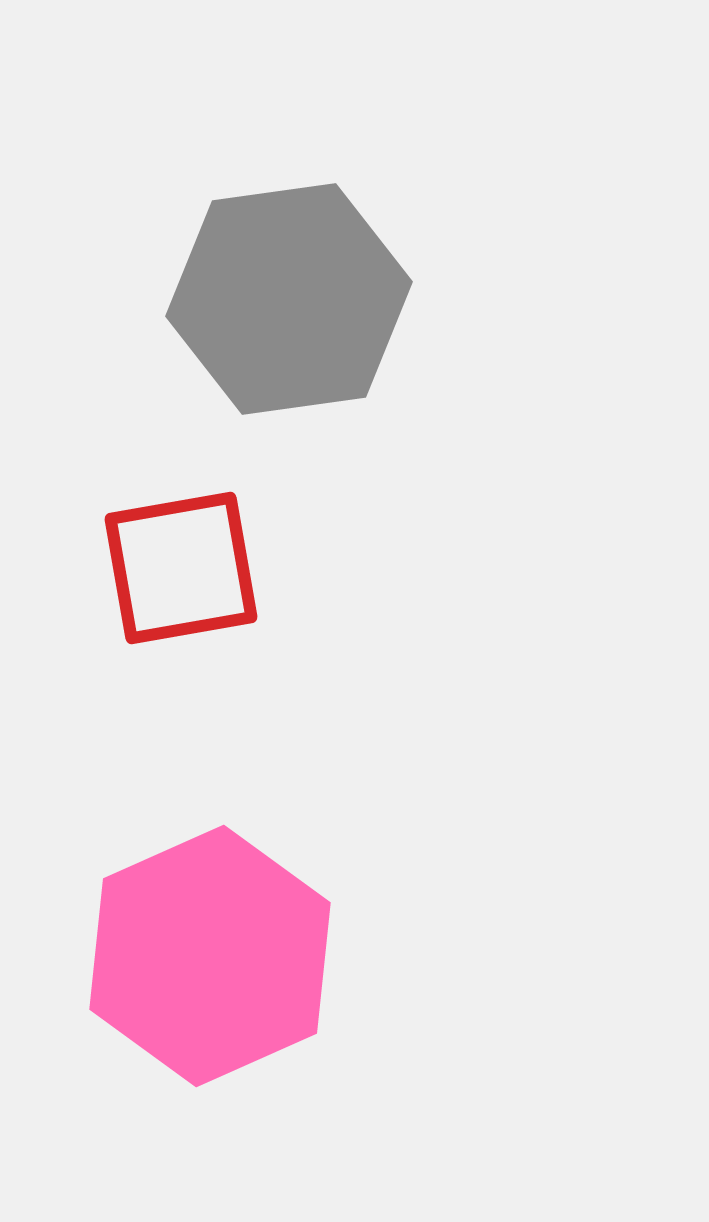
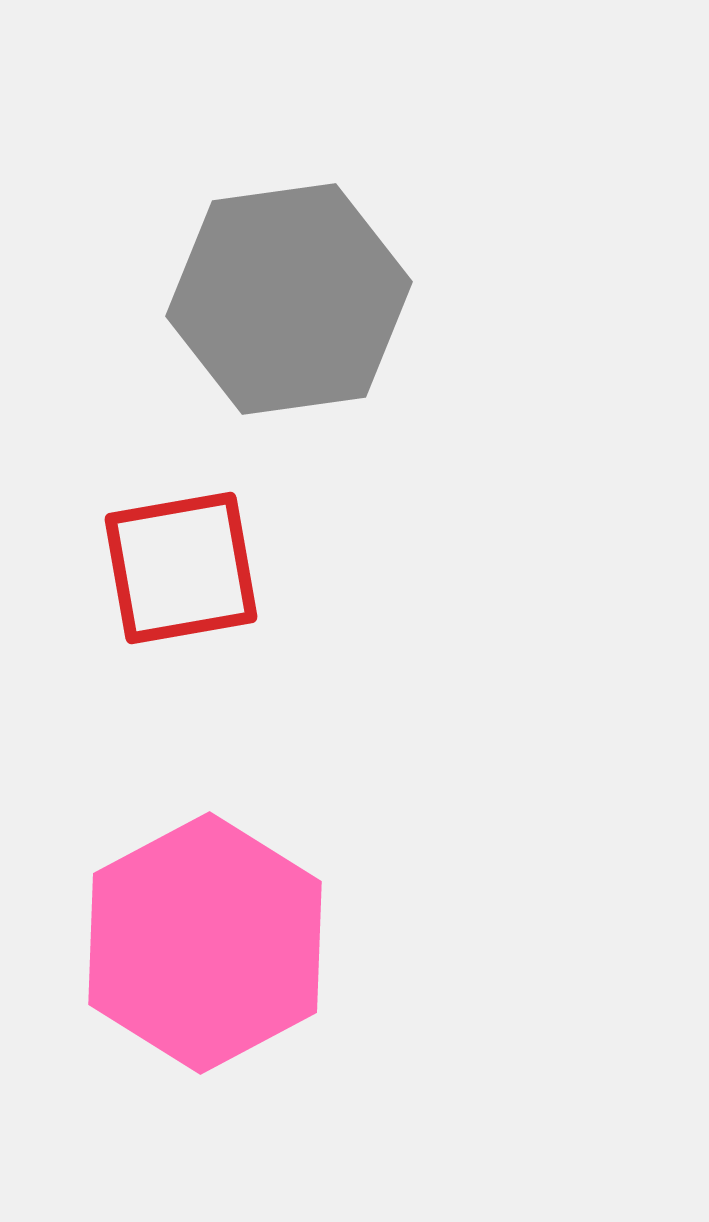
pink hexagon: moved 5 px left, 13 px up; rotated 4 degrees counterclockwise
